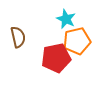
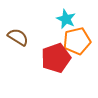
brown semicircle: rotated 45 degrees counterclockwise
red pentagon: rotated 8 degrees counterclockwise
